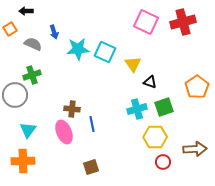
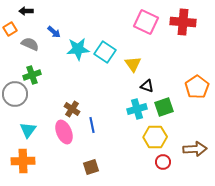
red cross: rotated 20 degrees clockwise
blue arrow: rotated 32 degrees counterclockwise
gray semicircle: moved 3 px left
cyan square: rotated 10 degrees clockwise
black triangle: moved 3 px left, 4 px down
gray circle: moved 1 px up
brown cross: rotated 28 degrees clockwise
blue line: moved 1 px down
